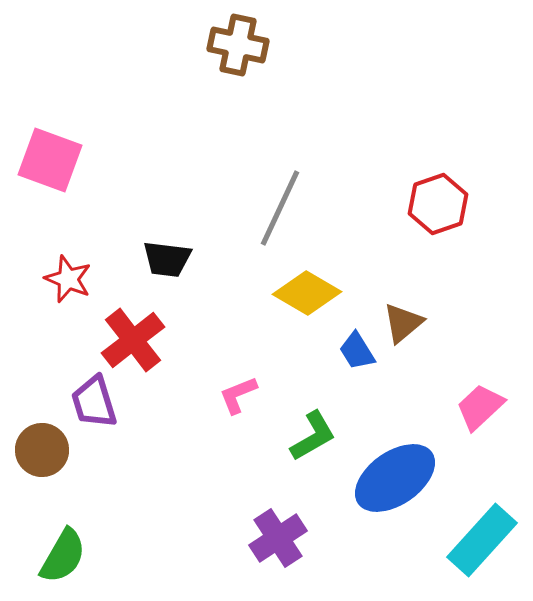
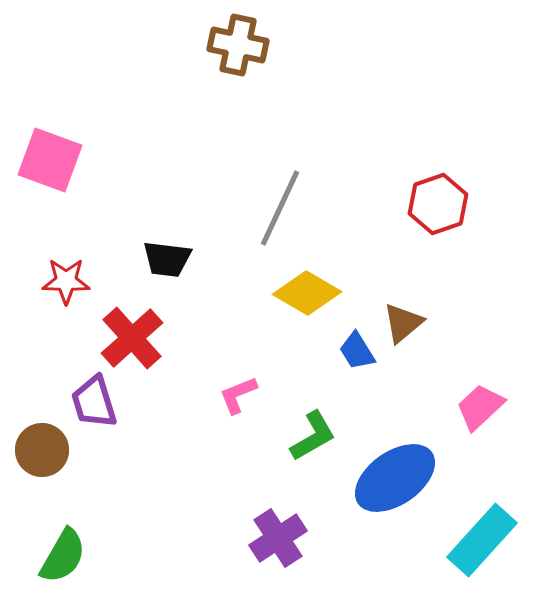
red star: moved 2 px left, 2 px down; rotated 21 degrees counterclockwise
red cross: moved 1 px left, 2 px up; rotated 4 degrees counterclockwise
